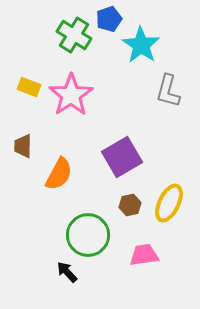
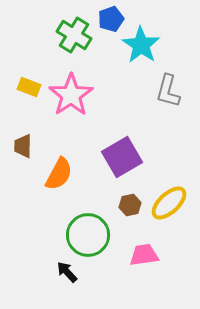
blue pentagon: moved 2 px right
yellow ellipse: rotated 21 degrees clockwise
